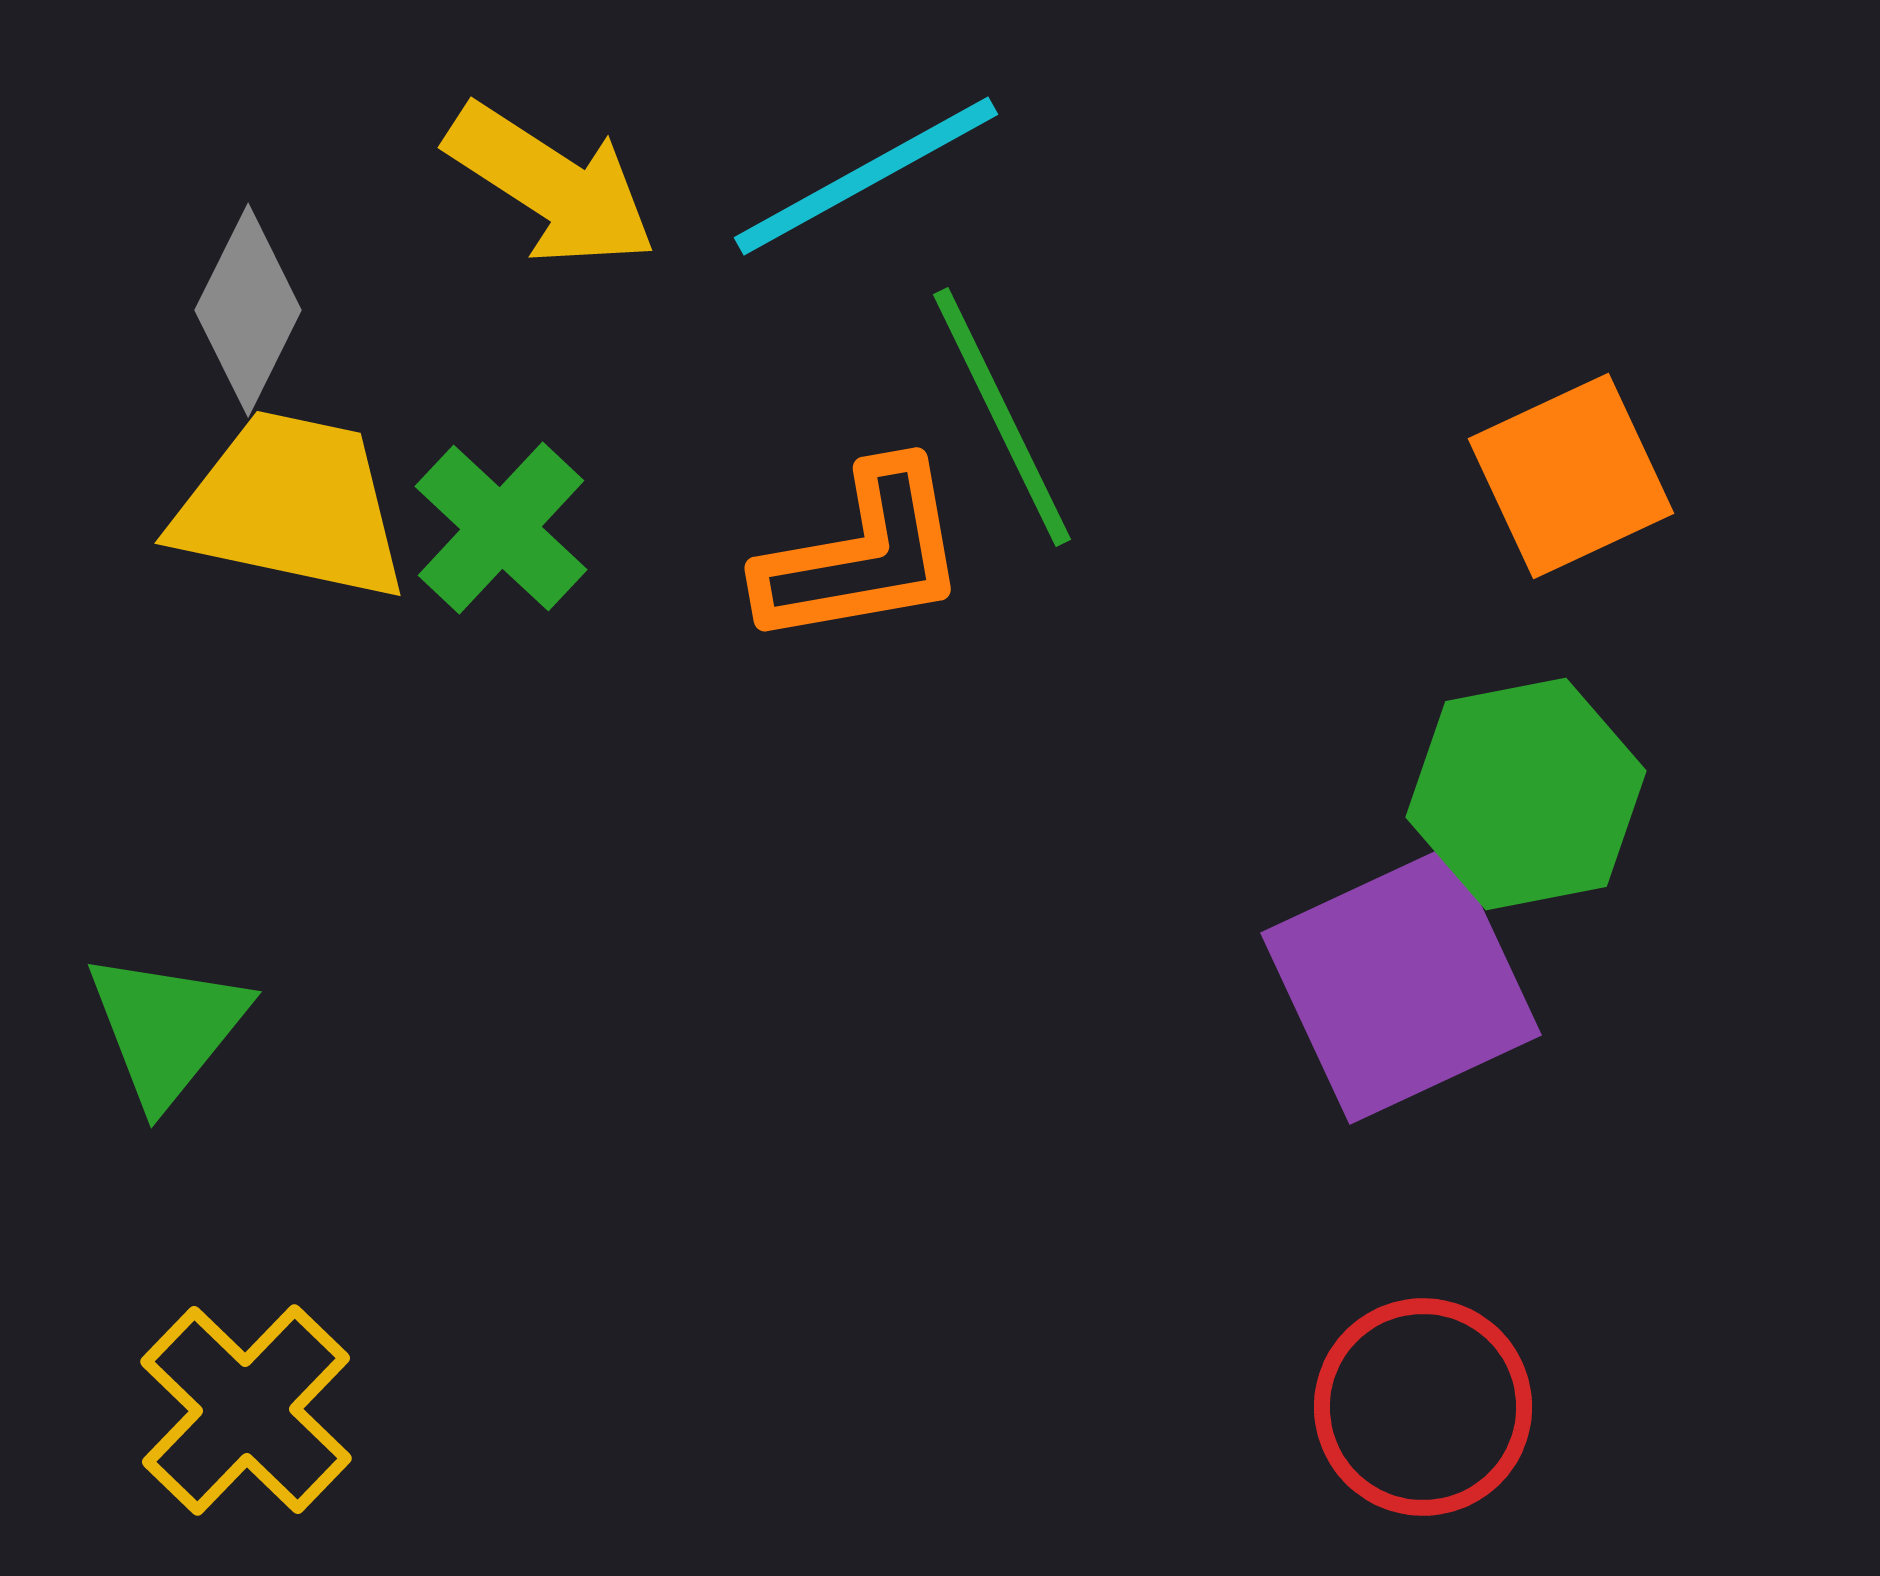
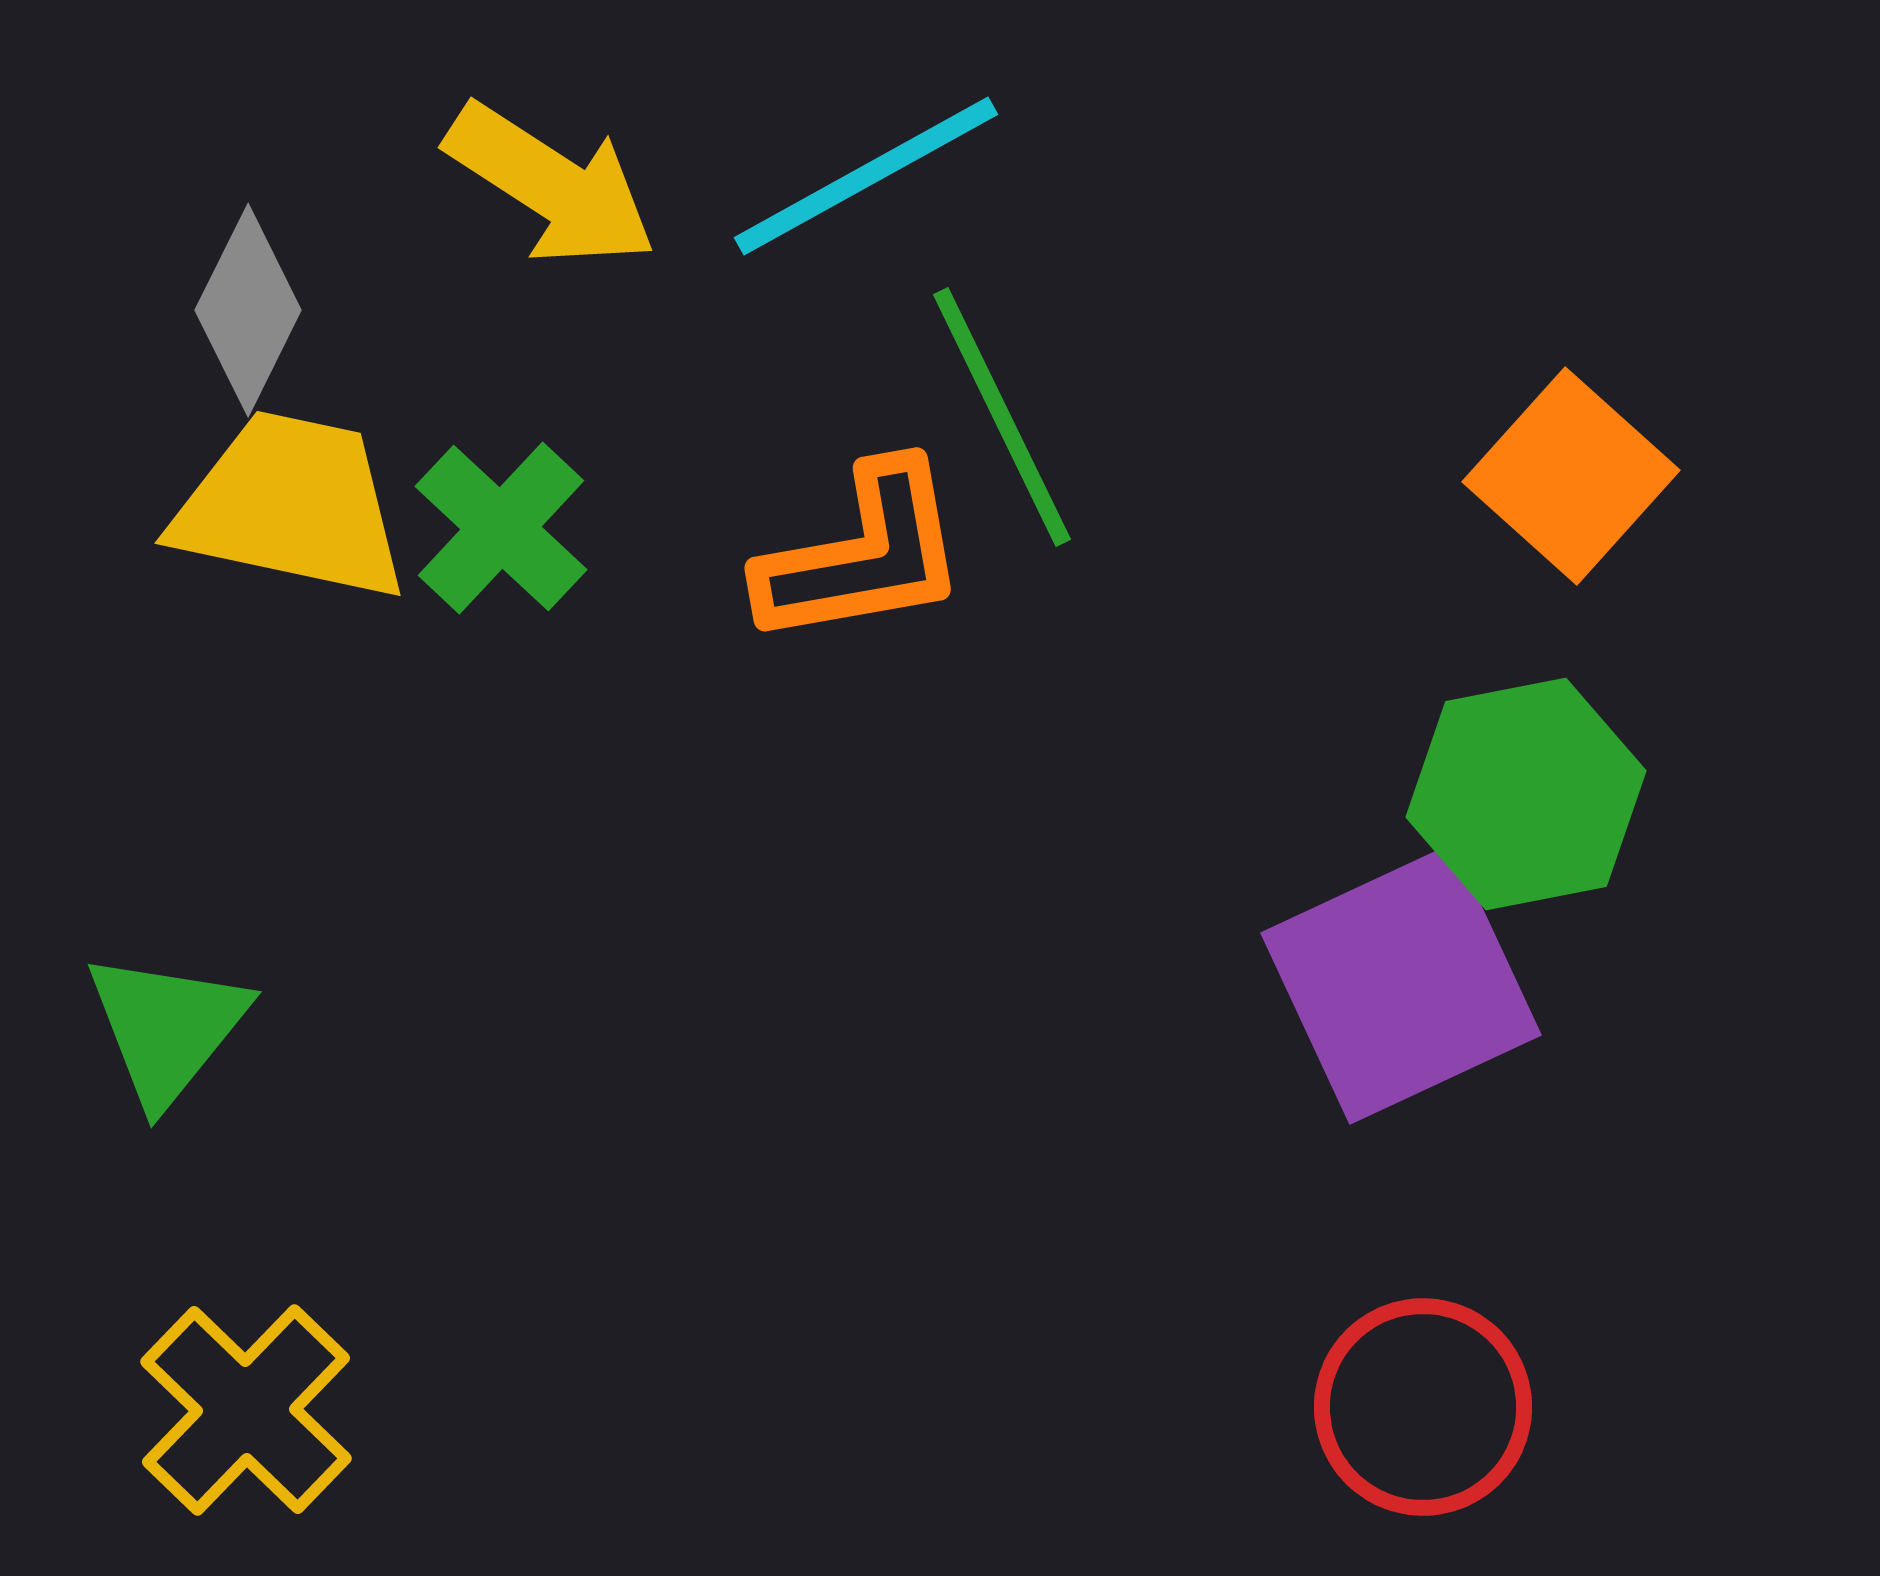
orange square: rotated 23 degrees counterclockwise
